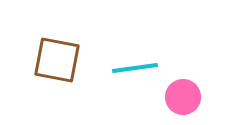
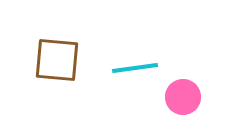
brown square: rotated 6 degrees counterclockwise
